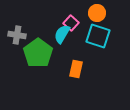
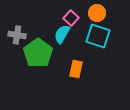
pink square: moved 5 px up
